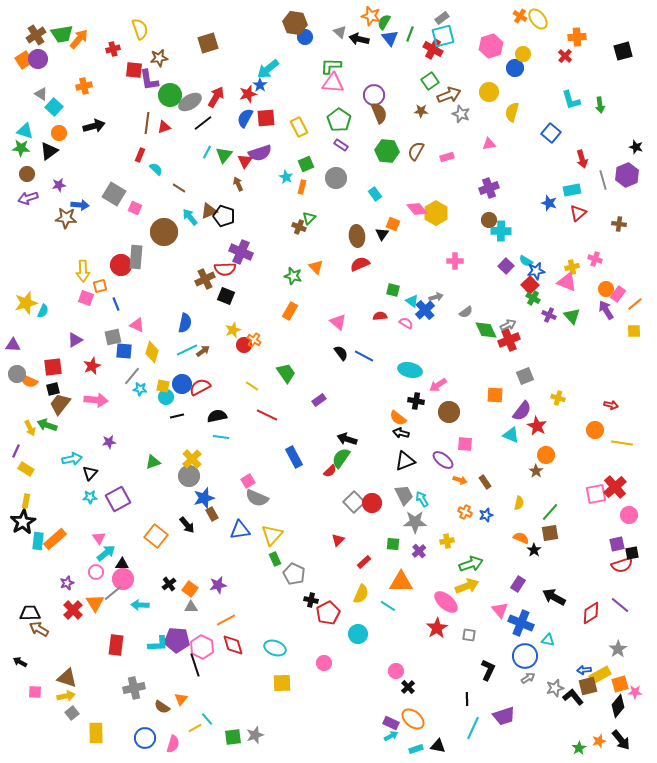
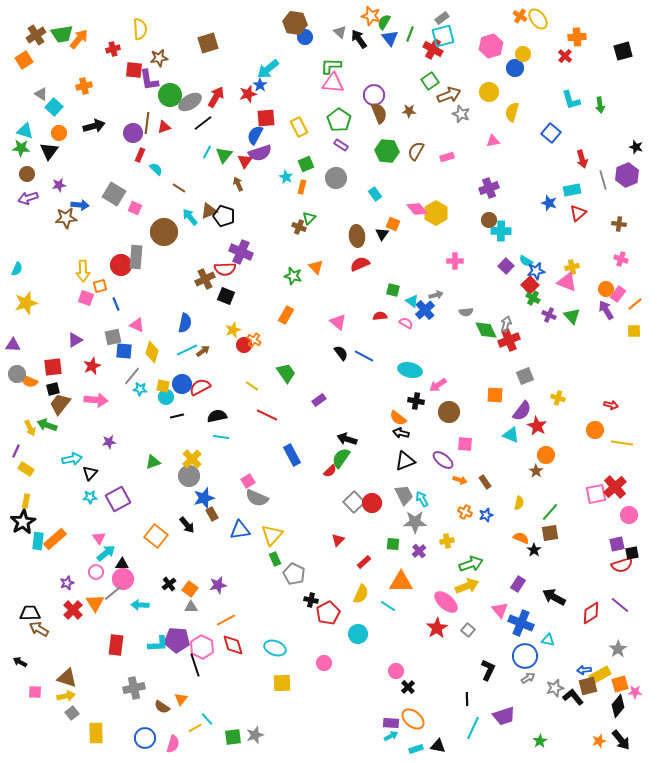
yellow semicircle at (140, 29): rotated 15 degrees clockwise
black arrow at (359, 39): rotated 42 degrees clockwise
purple circle at (38, 59): moved 95 px right, 74 px down
brown star at (421, 111): moved 12 px left
blue semicircle at (245, 118): moved 10 px right, 17 px down
pink triangle at (489, 144): moved 4 px right, 3 px up
black triangle at (49, 151): rotated 18 degrees counterclockwise
brown star at (66, 218): rotated 10 degrees counterclockwise
pink cross at (595, 259): moved 26 px right
gray arrow at (436, 297): moved 2 px up
cyan semicircle at (43, 311): moved 26 px left, 42 px up
orange rectangle at (290, 311): moved 4 px left, 4 px down
gray semicircle at (466, 312): rotated 32 degrees clockwise
gray arrow at (508, 325): moved 2 px left, 1 px up; rotated 49 degrees counterclockwise
blue rectangle at (294, 457): moved 2 px left, 2 px up
gray square at (469, 635): moved 1 px left, 5 px up; rotated 32 degrees clockwise
purple rectangle at (391, 723): rotated 21 degrees counterclockwise
green star at (579, 748): moved 39 px left, 7 px up
